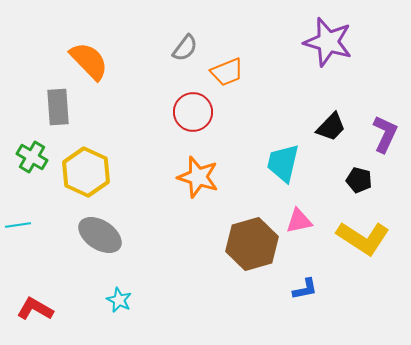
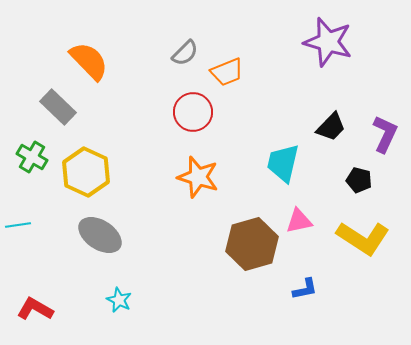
gray semicircle: moved 5 px down; rotated 8 degrees clockwise
gray rectangle: rotated 42 degrees counterclockwise
